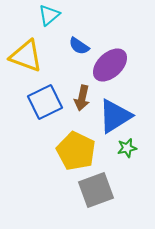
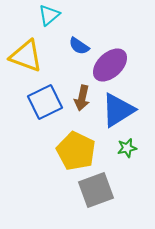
blue triangle: moved 3 px right, 6 px up
